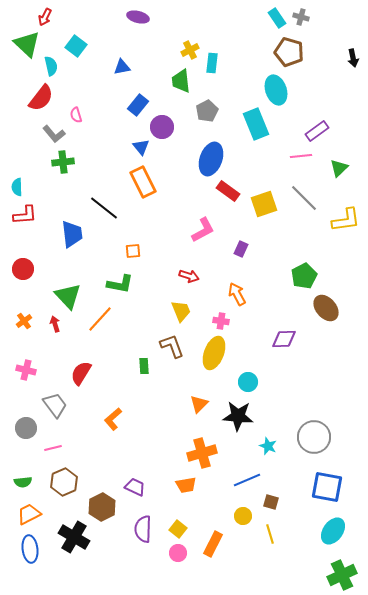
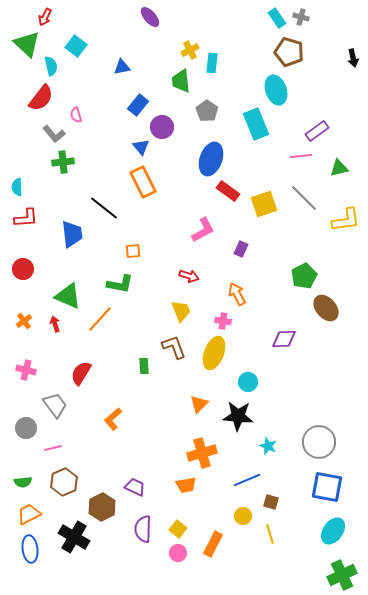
purple ellipse at (138, 17): moved 12 px right; rotated 35 degrees clockwise
gray pentagon at (207, 111): rotated 10 degrees counterclockwise
green triangle at (339, 168): rotated 30 degrees clockwise
red L-shape at (25, 215): moved 1 px right, 3 px down
green triangle at (68, 296): rotated 24 degrees counterclockwise
pink cross at (221, 321): moved 2 px right
brown L-shape at (172, 346): moved 2 px right, 1 px down
gray circle at (314, 437): moved 5 px right, 5 px down
